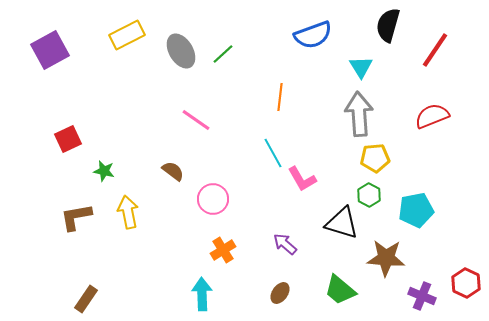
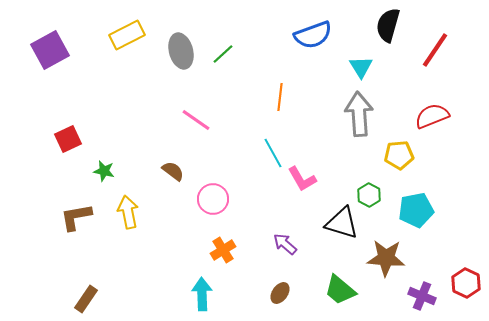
gray ellipse: rotated 16 degrees clockwise
yellow pentagon: moved 24 px right, 3 px up
